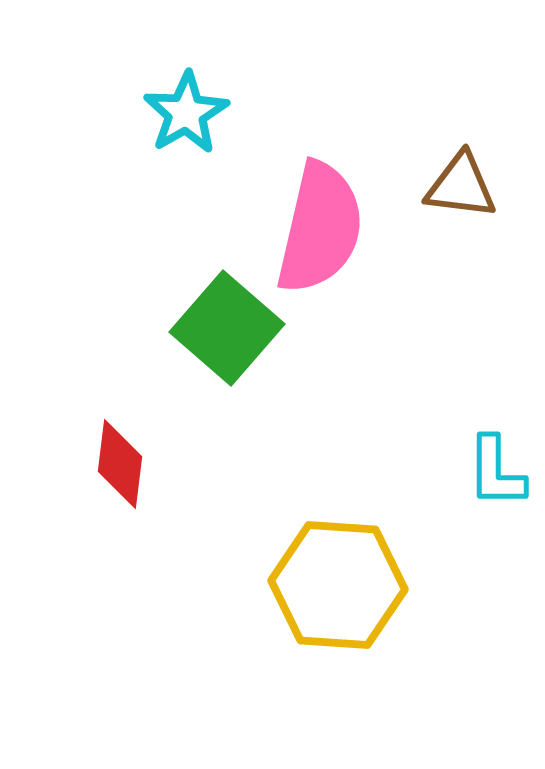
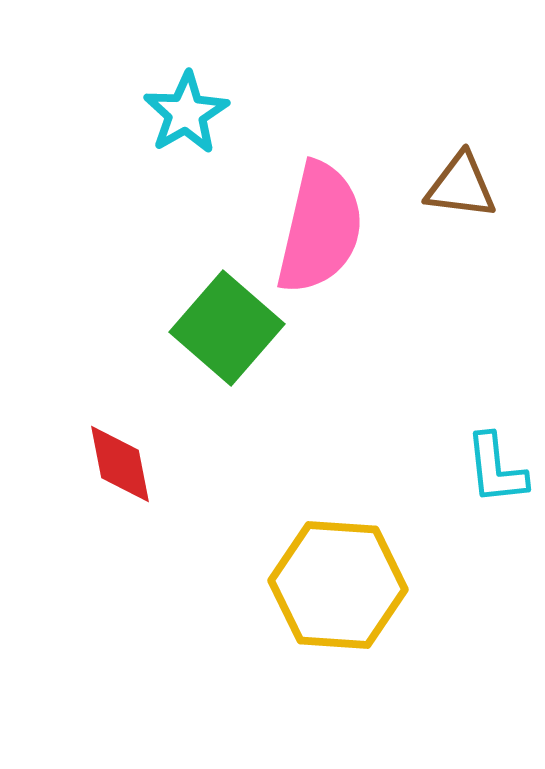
red diamond: rotated 18 degrees counterclockwise
cyan L-shape: moved 3 px up; rotated 6 degrees counterclockwise
